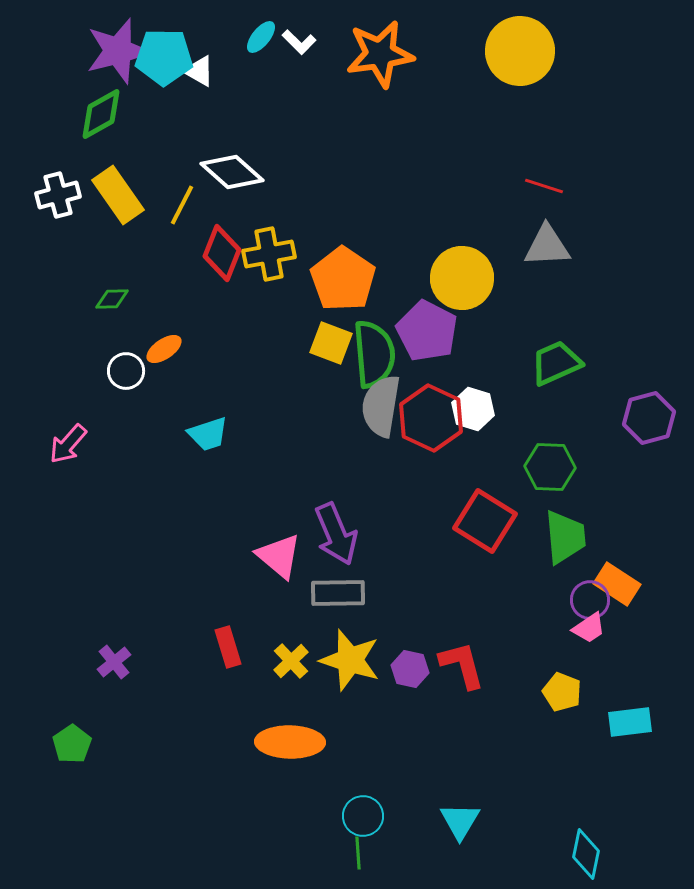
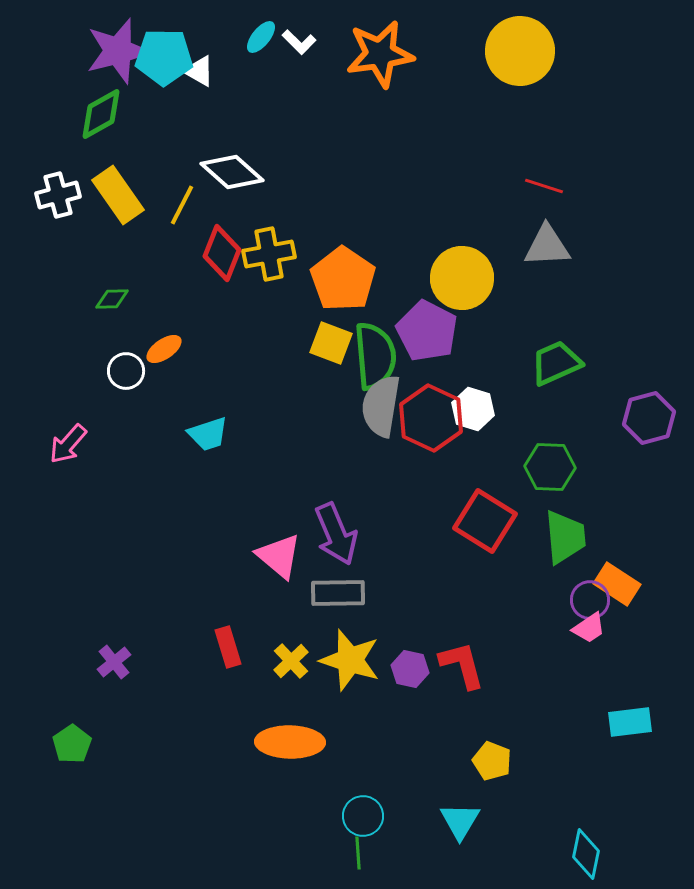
green semicircle at (374, 354): moved 1 px right, 2 px down
yellow pentagon at (562, 692): moved 70 px left, 69 px down
